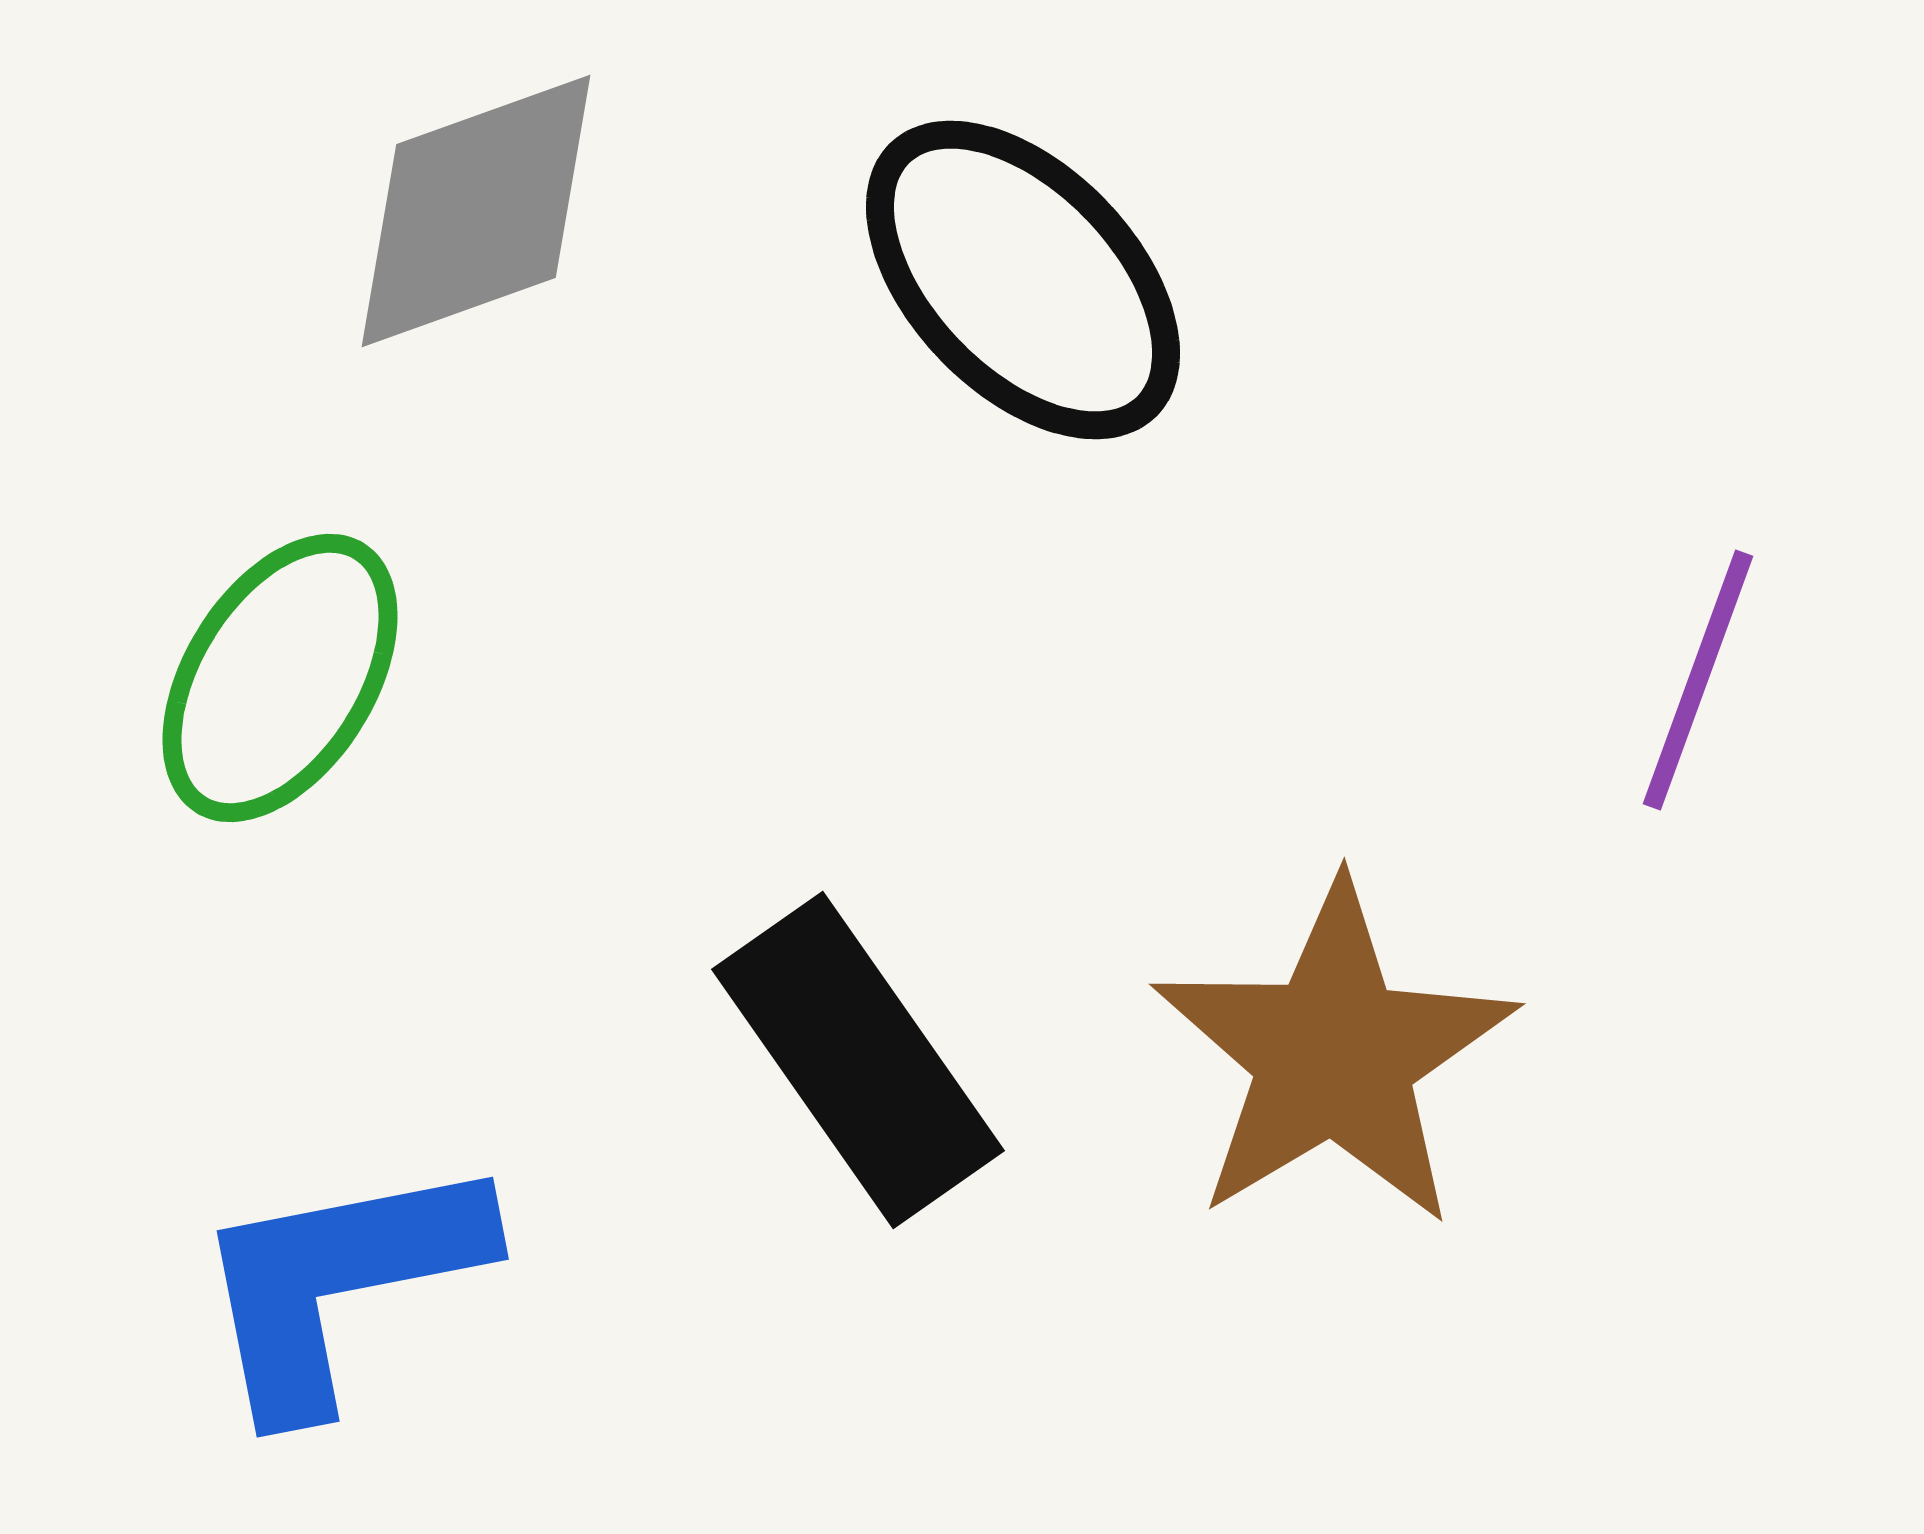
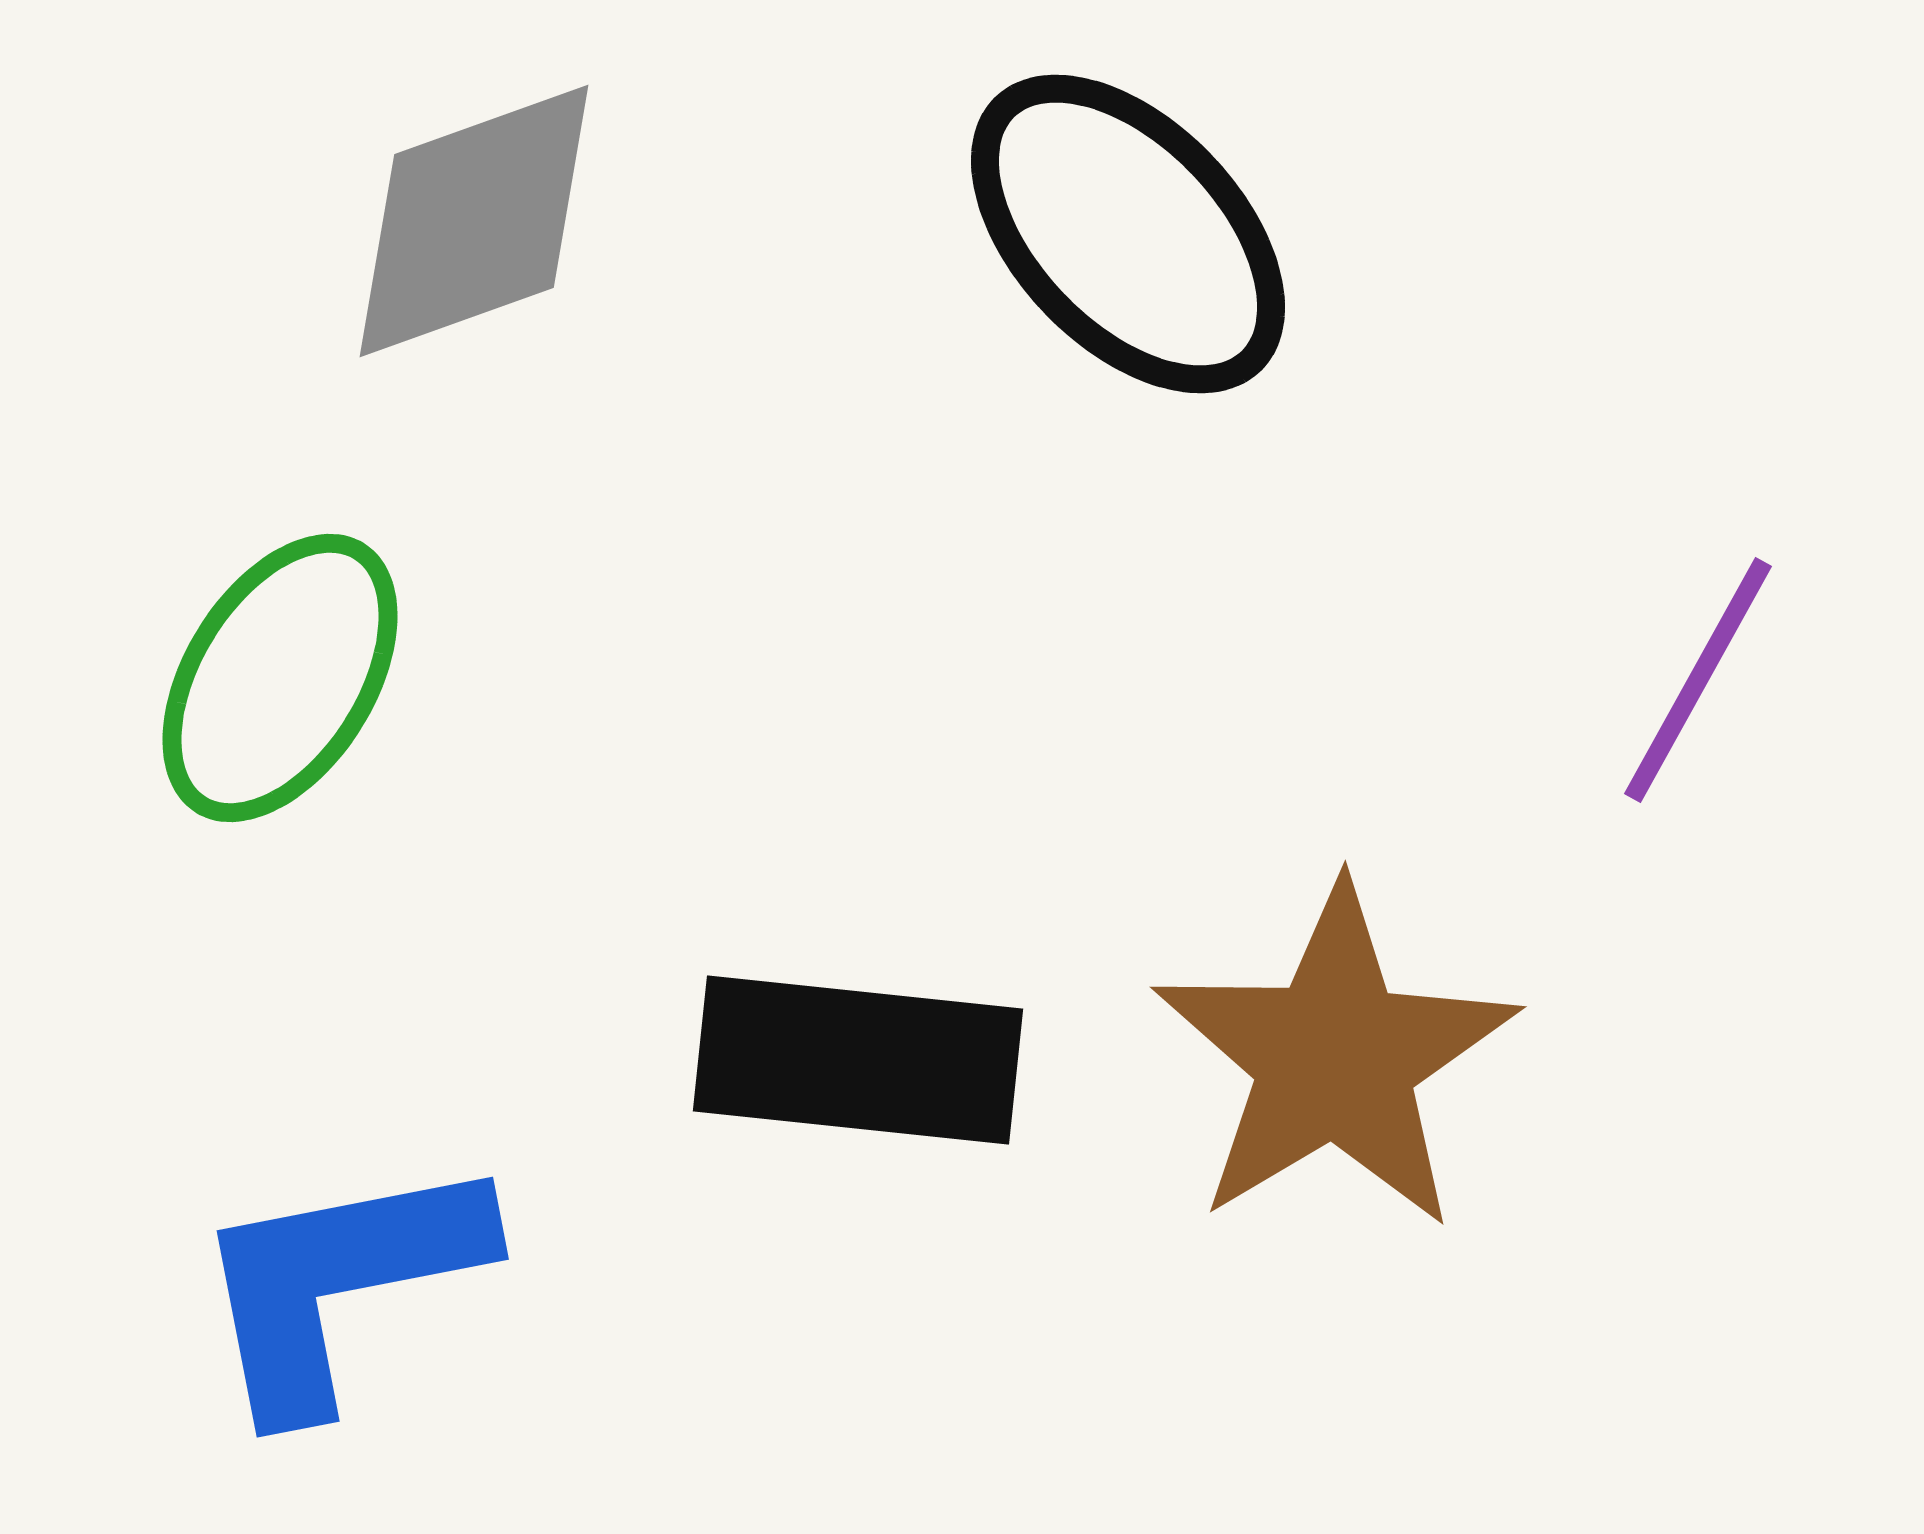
gray diamond: moved 2 px left, 10 px down
black ellipse: moved 105 px right, 46 px up
purple line: rotated 9 degrees clockwise
brown star: moved 1 px right, 3 px down
black rectangle: rotated 49 degrees counterclockwise
